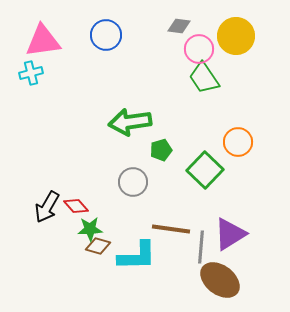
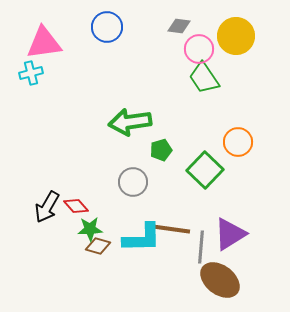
blue circle: moved 1 px right, 8 px up
pink triangle: moved 1 px right, 2 px down
cyan L-shape: moved 5 px right, 18 px up
